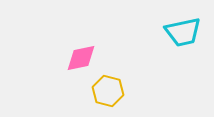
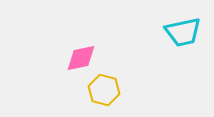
yellow hexagon: moved 4 px left, 1 px up
